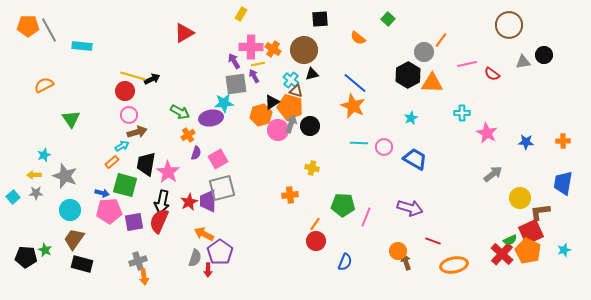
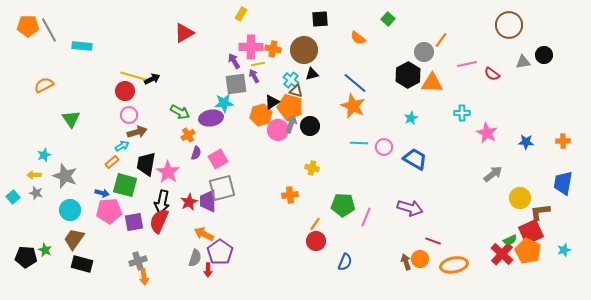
orange cross at (273, 49): rotated 21 degrees counterclockwise
gray star at (36, 193): rotated 16 degrees clockwise
orange circle at (398, 251): moved 22 px right, 8 px down
